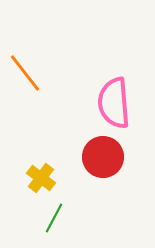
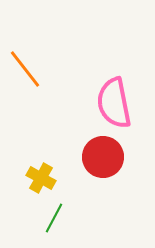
orange line: moved 4 px up
pink semicircle: rotated 6 degrees counterclockwise
yellow cross: rotated 8 degrees counterclockwise
